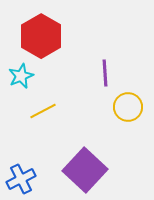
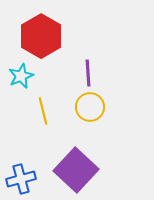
purple line: moved 17 px left
yellow circle: moved 38 px left
yellow line: rotated 76 degrees counterclockwise
purple square: moved 9 px left
blue cross: rotated 12 degrees clockwise
